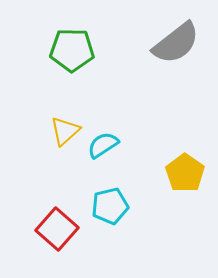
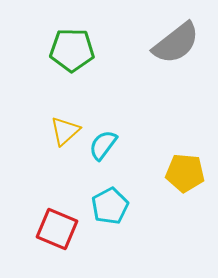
cyan semicircle: rotated 20 degrees counterclockwise
yellow pentagon: rotated 30 degrees counterclockwise
cyan pentagon: rotated 15 degrees counterclockwise
red square: rotated 18 degrees counterclockwise
